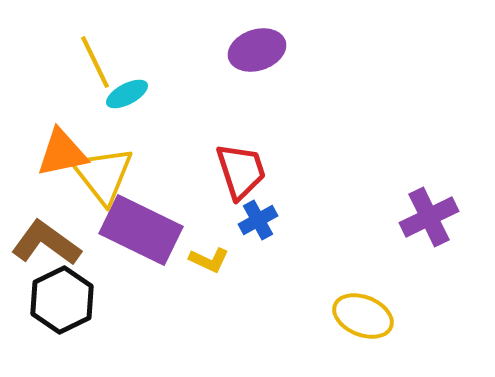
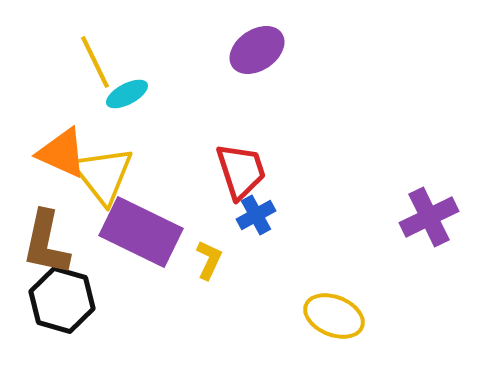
purple ellipse: rotated 16 degrees counterclockwise
orange triangle: rotated 36 degrees clockwise
blue cross: moved 2 px left, 5 px up
purple rectangle: moved 2 px down
brown L-shape: rotated 114 degrees counterclockwise
yellow L-shape: rotated 90 degrees counterclockwise
black hexagon: rotated 18 degrees counterclockwise
yellow ellipse: moved 29 px left
